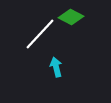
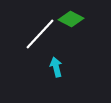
green diamond: moved 2 px down
